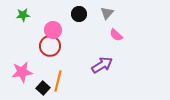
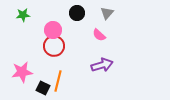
black circle: moved 2 px left, 1 px up
pink semicircle: moved 17 px left
red circle: moved 4 px right
purple arrow: rotated 15 degrees clockwise
black square: rotated 16 degrees counterclockwise
